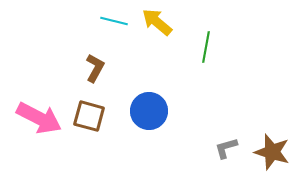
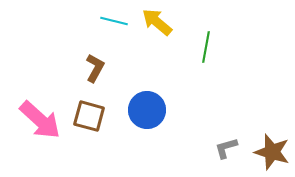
blue circle: moved 2 px left, 1 px up
pink arrow: moved 1 px right, 2 px down; rotated 15 degrees clockwise
